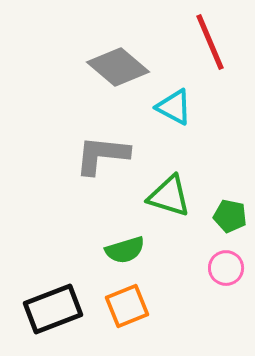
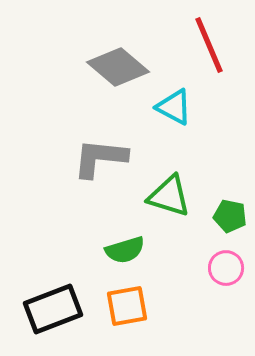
red line: moved 1 px left, 3 px down
gray L-shape: moved 2 px left, 3 px down
orange square: rotated 12 degrees clockwise
